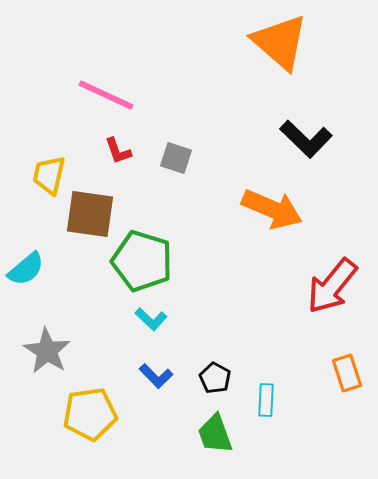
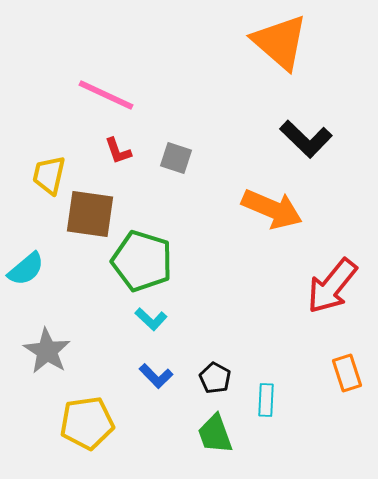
yellow pentagon: moved 3 px left, 9 px down
